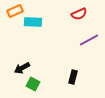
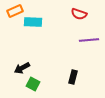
red semicircle: rotated 42 degrees clockwise
purple line: rotated 24 degrees clockwise
